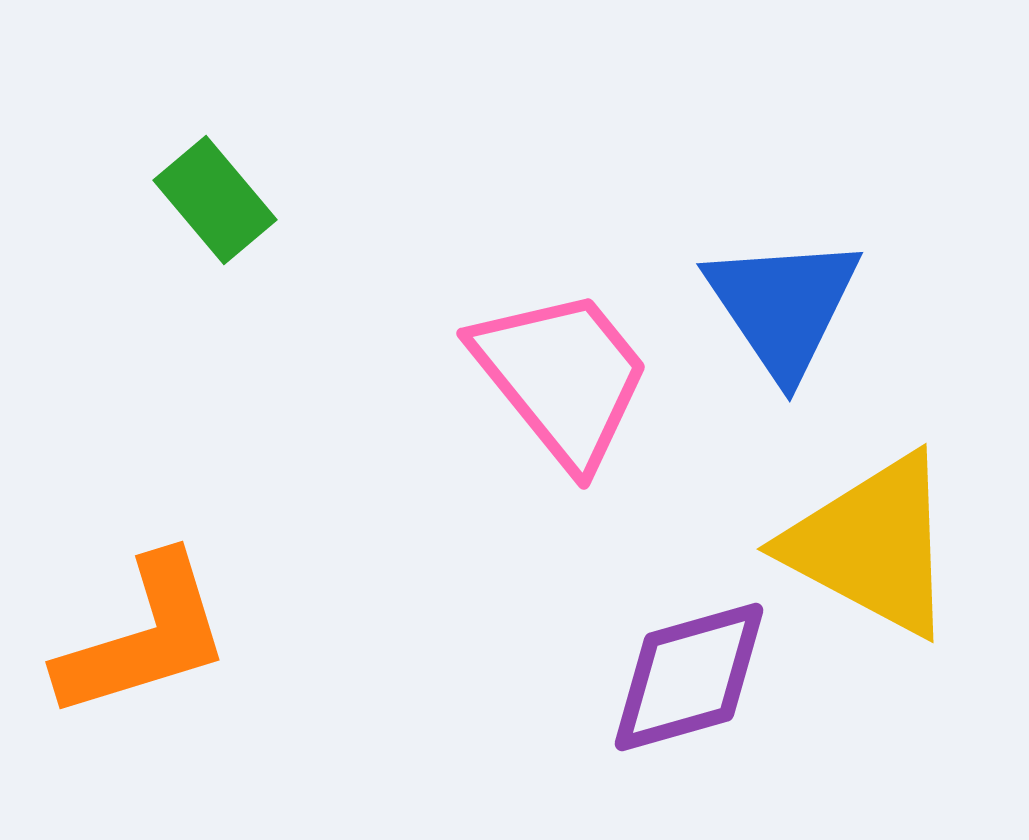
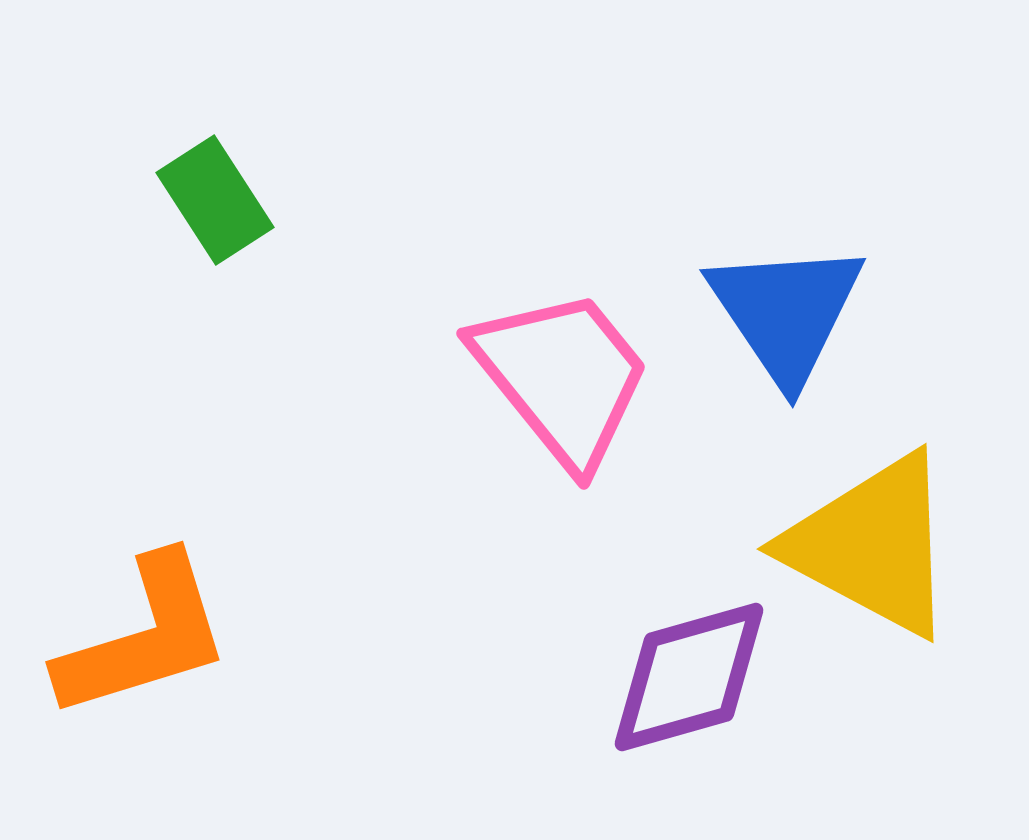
green rectangle: rotated 7 degrees clockwise
blue triangle: moved 3 px right, 6 px down
